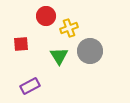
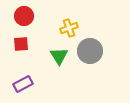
red circle: moved 22 px left
purple rectangle: moved 7 px left, 2 px up
